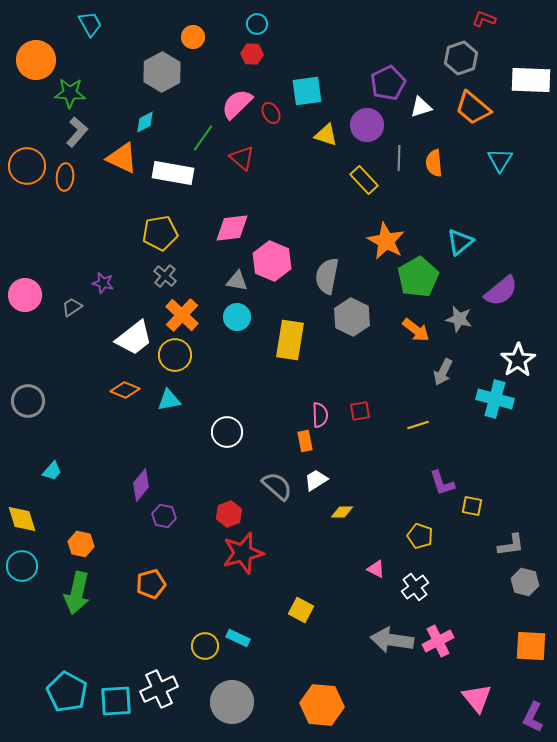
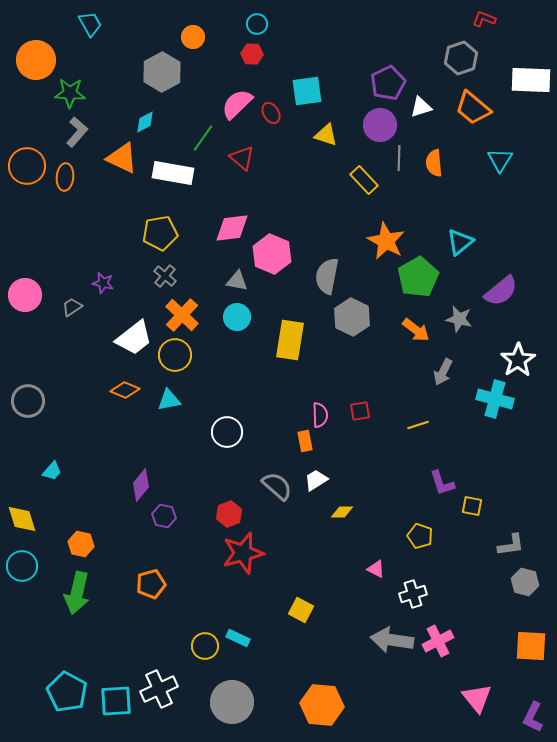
purple circle at (367, 125): moved 13 px right
pink hexagon at (272, 261): moved 7 px up
white cross at (415, 587): moved 2 px left, 7 px down; rotated 20 degrees clockwise
